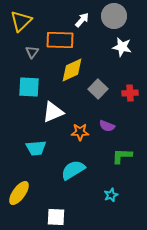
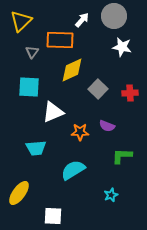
white square: moved 3 px left, 1 px up
